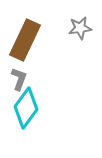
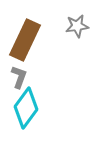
gray star: moved 3 px left, 2 px up
gray L-shape: moved 2 px up
